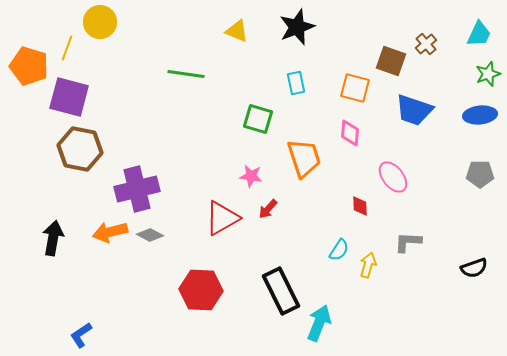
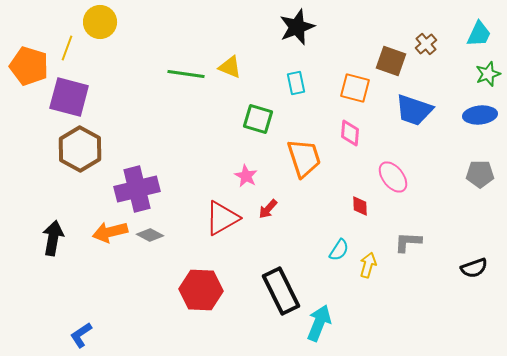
yellow triangle: moved 7 px left, 36 px down
brown hexagon: rotated 18 degrees clockwise
pink star: moved 5 px left; rotated 20 degrees clockwise
